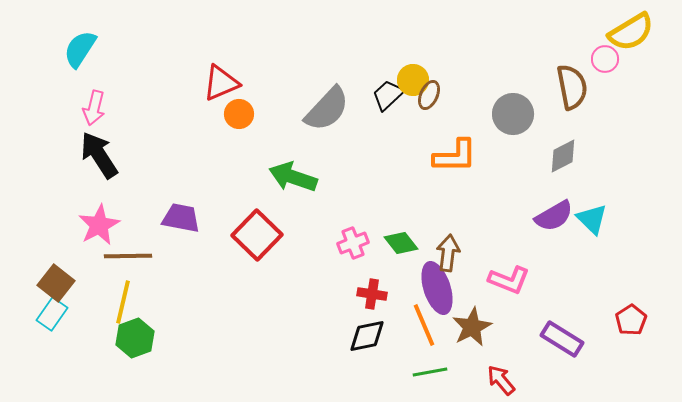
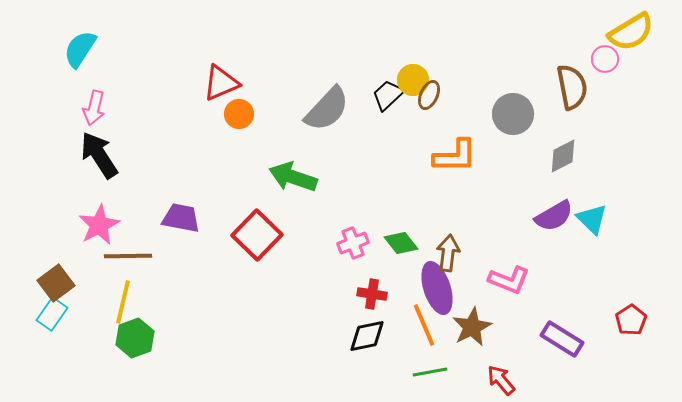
brown square: rotated 15 degrees clockwise
